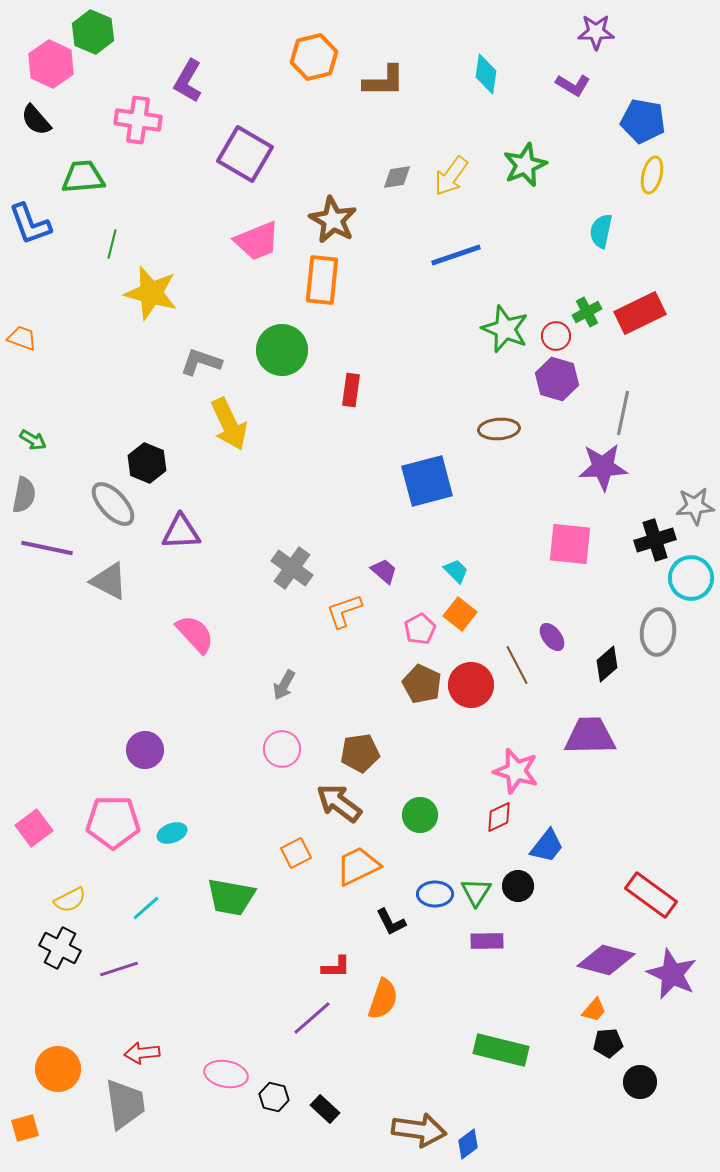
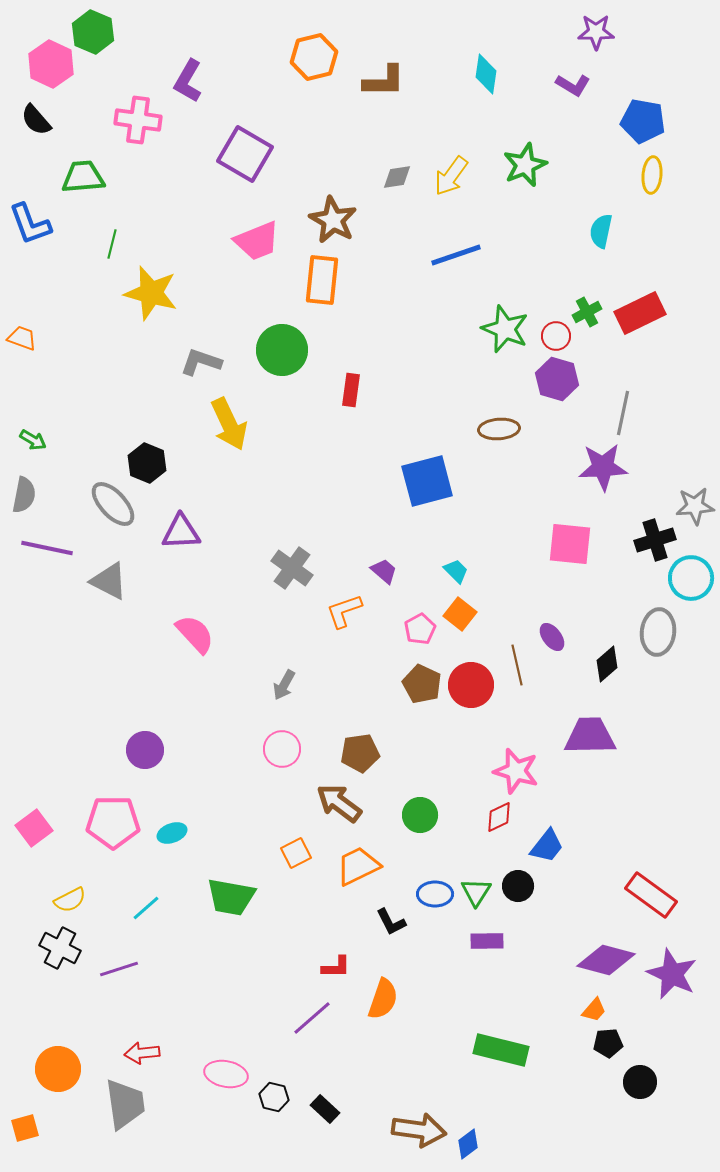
yellow ellipse at (652, 175): rotated 9 degrees counterclockwise
brown line at (517, 665): rotated 15 degrees clockwise
